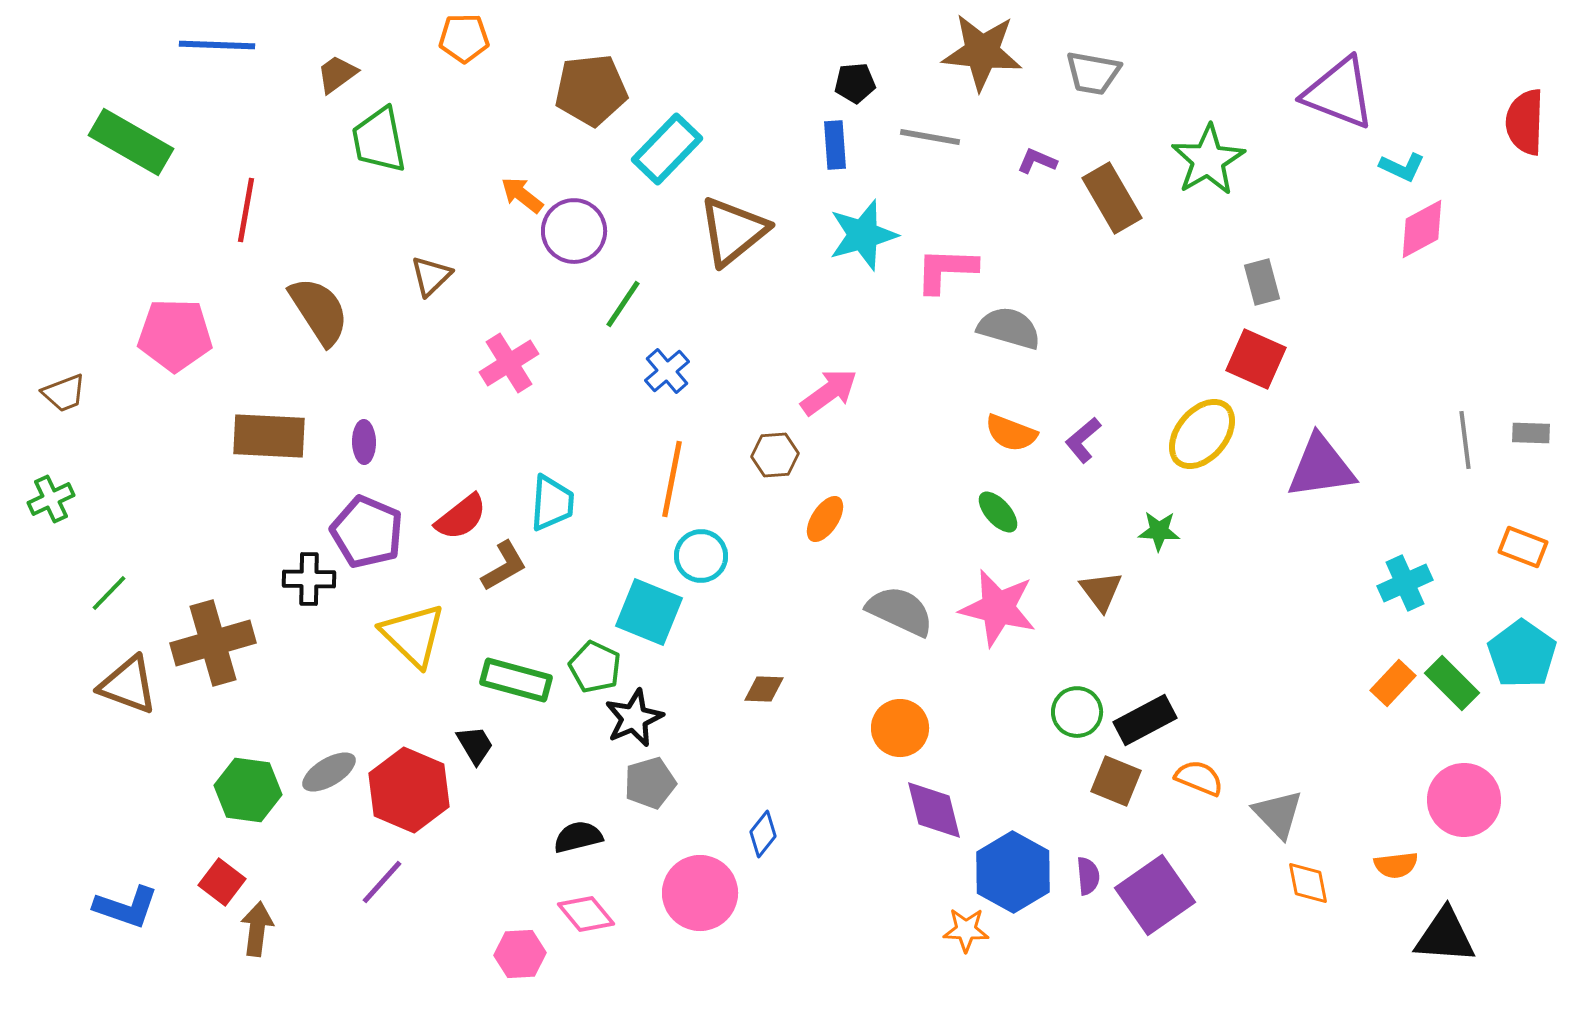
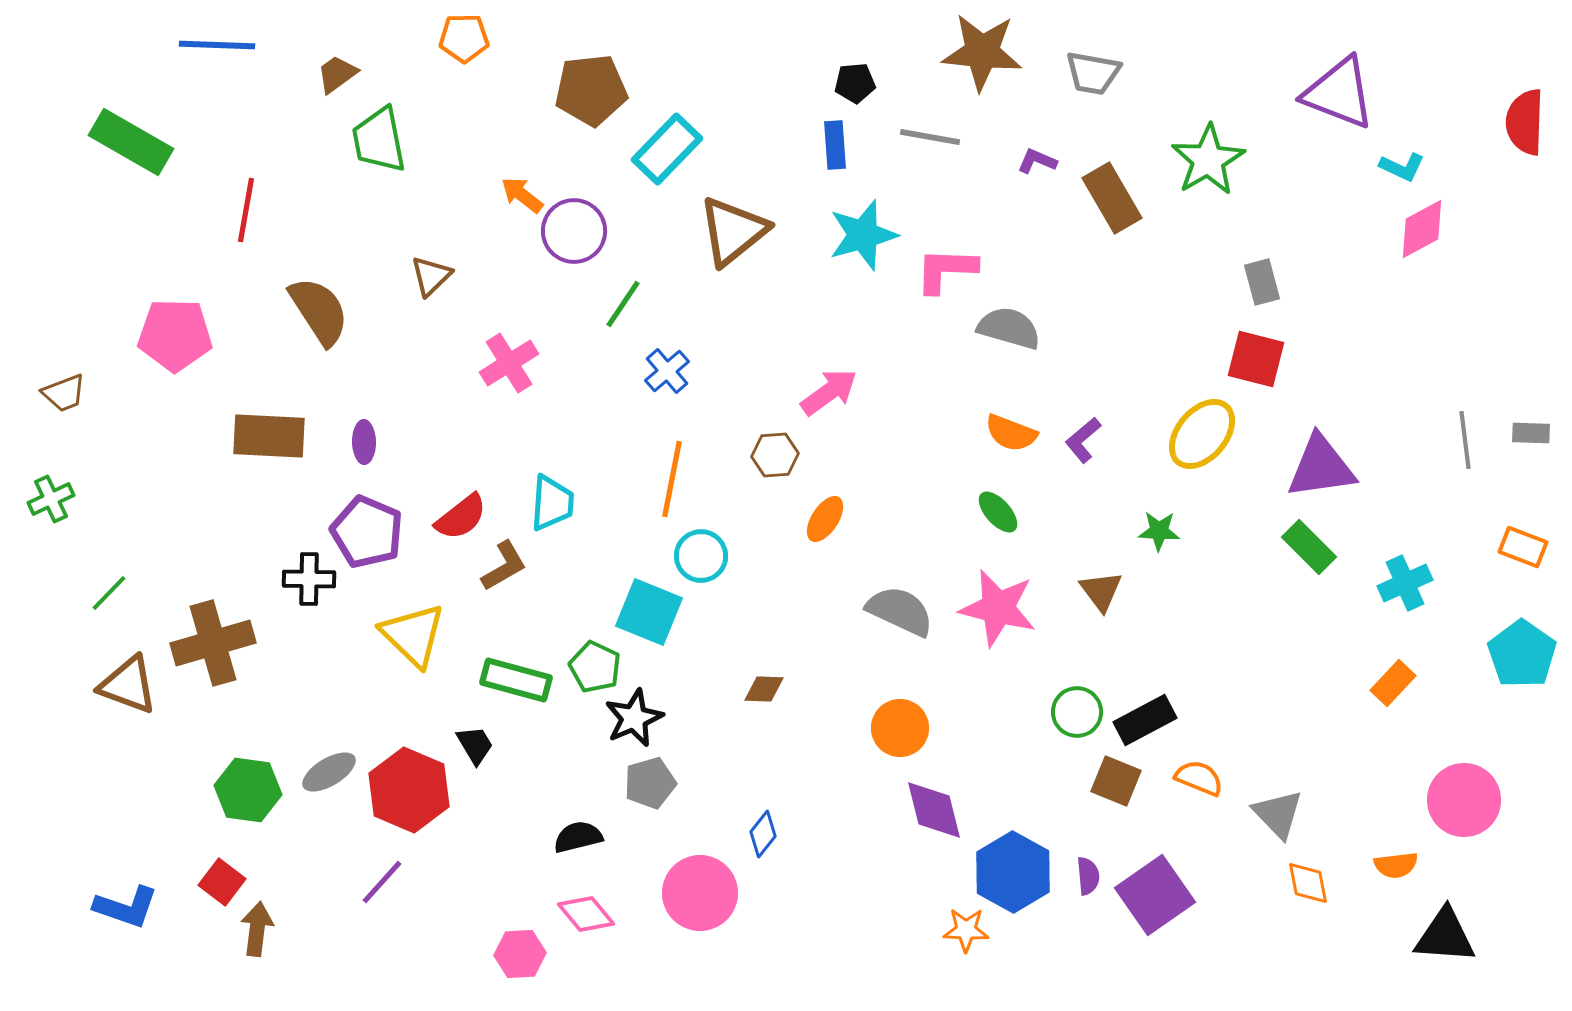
red square at (1256, 359): rotated 10 degrees counterclockwise
green rectangle at (1452, 683): moved 143 px left, 136 px up
